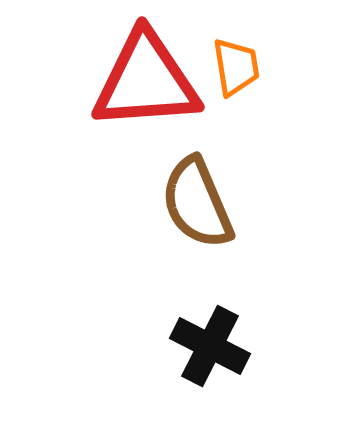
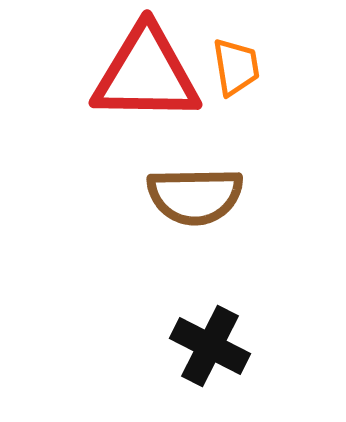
red triangle: moved 7 px up; rotated 5 degrees clockwise
brown semicircle: moved 2 px left, 7 px up; rotated 68 degrees counterclockwise
